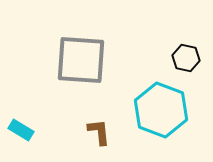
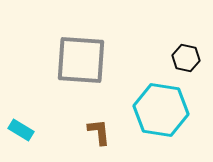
cyan hexagon: rotated 12 degrees counterclockwise
